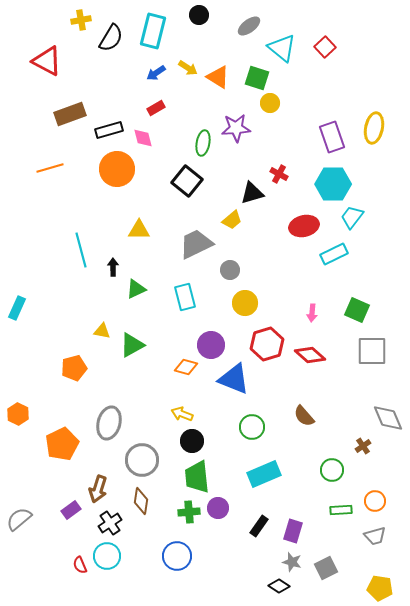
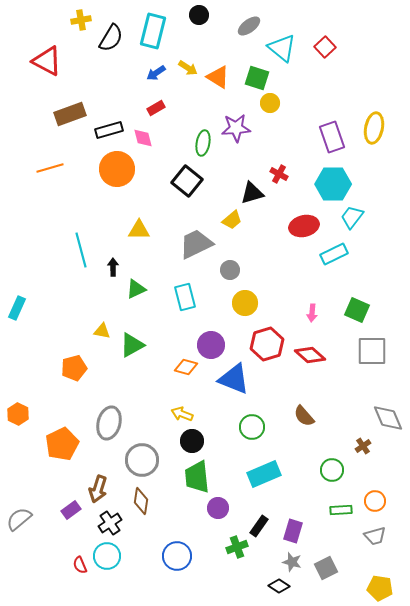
green cross at (189, 512): moved 48 px right, 35 px down; rotated 15 degrees counterclockwise
